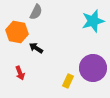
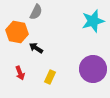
purple circle: moved 1 px down
yellow rectangle: moved 18 px left, 4 px up
